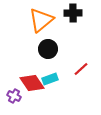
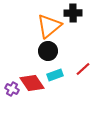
orange triangle: moved 8 px right, 6 px down
black circle: moved 2 px down
red line: moved 2 px right
cyan rectangle: moved 5 px right, 4 px up
purple cross: moved 2 px left, 7 px up
